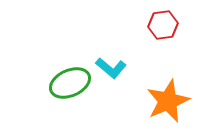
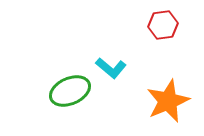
green ellipse: moved 8 px down
